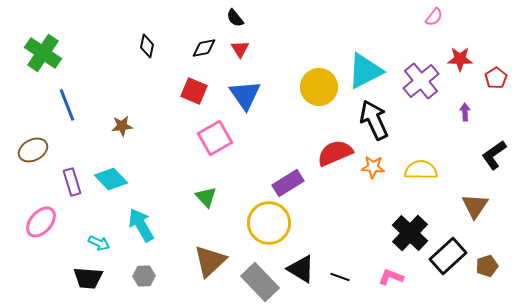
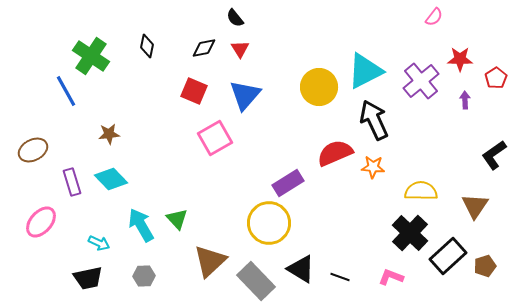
green cross at (43, 53): moved 48 px right, 3 px down
blue triangle at (245, 95): rotated 16 degrees clockwise
blue line at (67, 105): moved 1 px left, 14 px up; rotated 8 degrees counterclockwise
purple arrow at (465, 112): moved 12 px up
brown star at (122, 126): moved 13 px left, 8 px down
yellow semicircle at (421, 170): moved 21 px down
green triangle at (206, 197): moved 29 px left, 22 px down
brown pentagon at (487, 266): moved 2 px left
black trapezoid at (88, 278): rotated 16 degrees counterclockwise
gray rectangle at (260, 282): moved 4 px left, 1 px up
